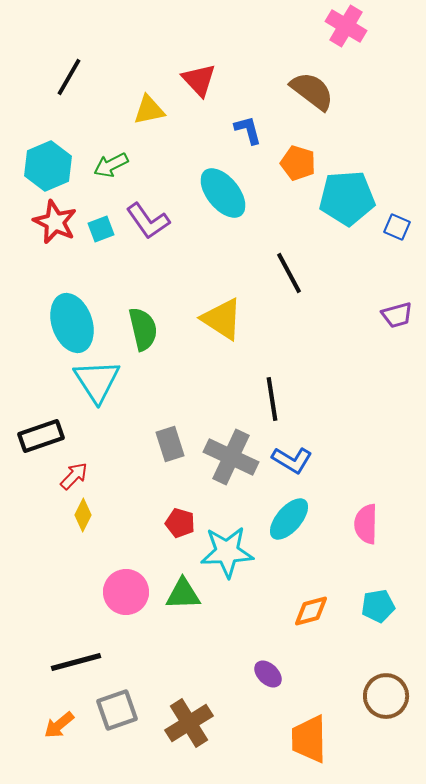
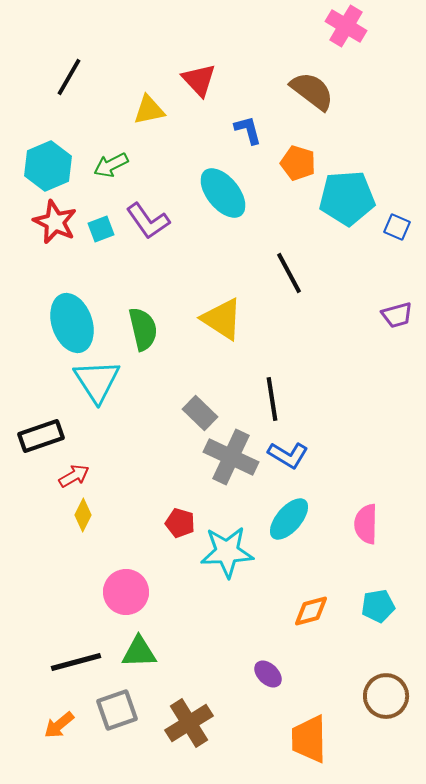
gray rectangle at (170, 444): moved 30 px right, 31 px up; rotated 28 degrees counterclockwise
blue L-shape at (292, 460): moved 4 px left, 5 px up
red arrow at (74, 476): rotated 16 degrees clockwise
green triangle at (183, 594): moved 44 px left, 58 px down
